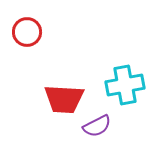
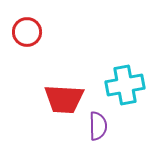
purple semicircle: moved 1 px right; rotated 64 degrees counterclockwise
